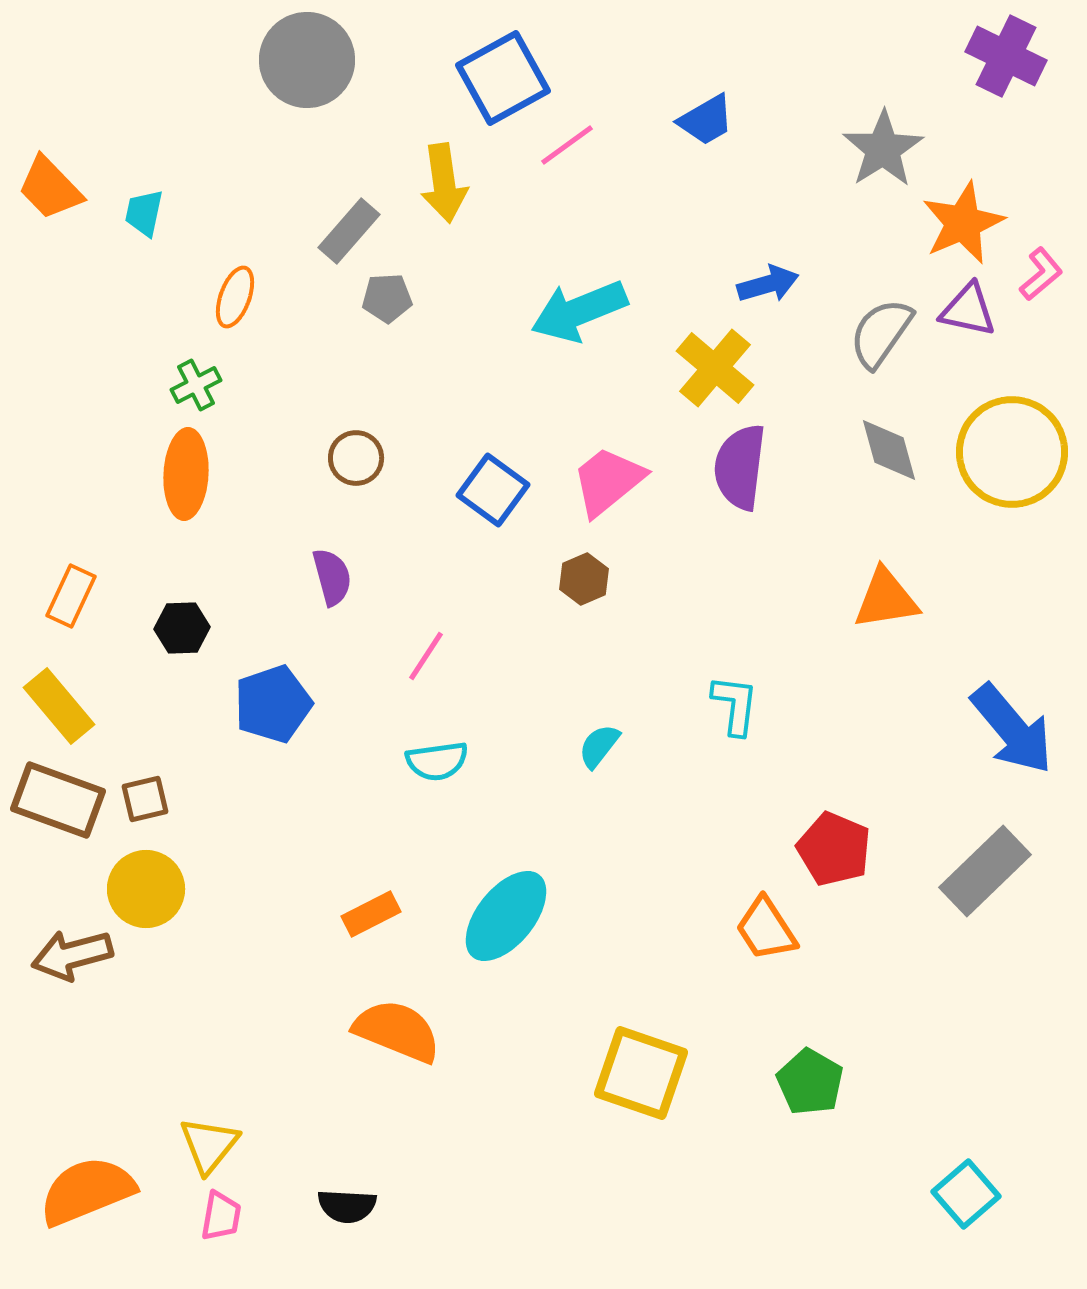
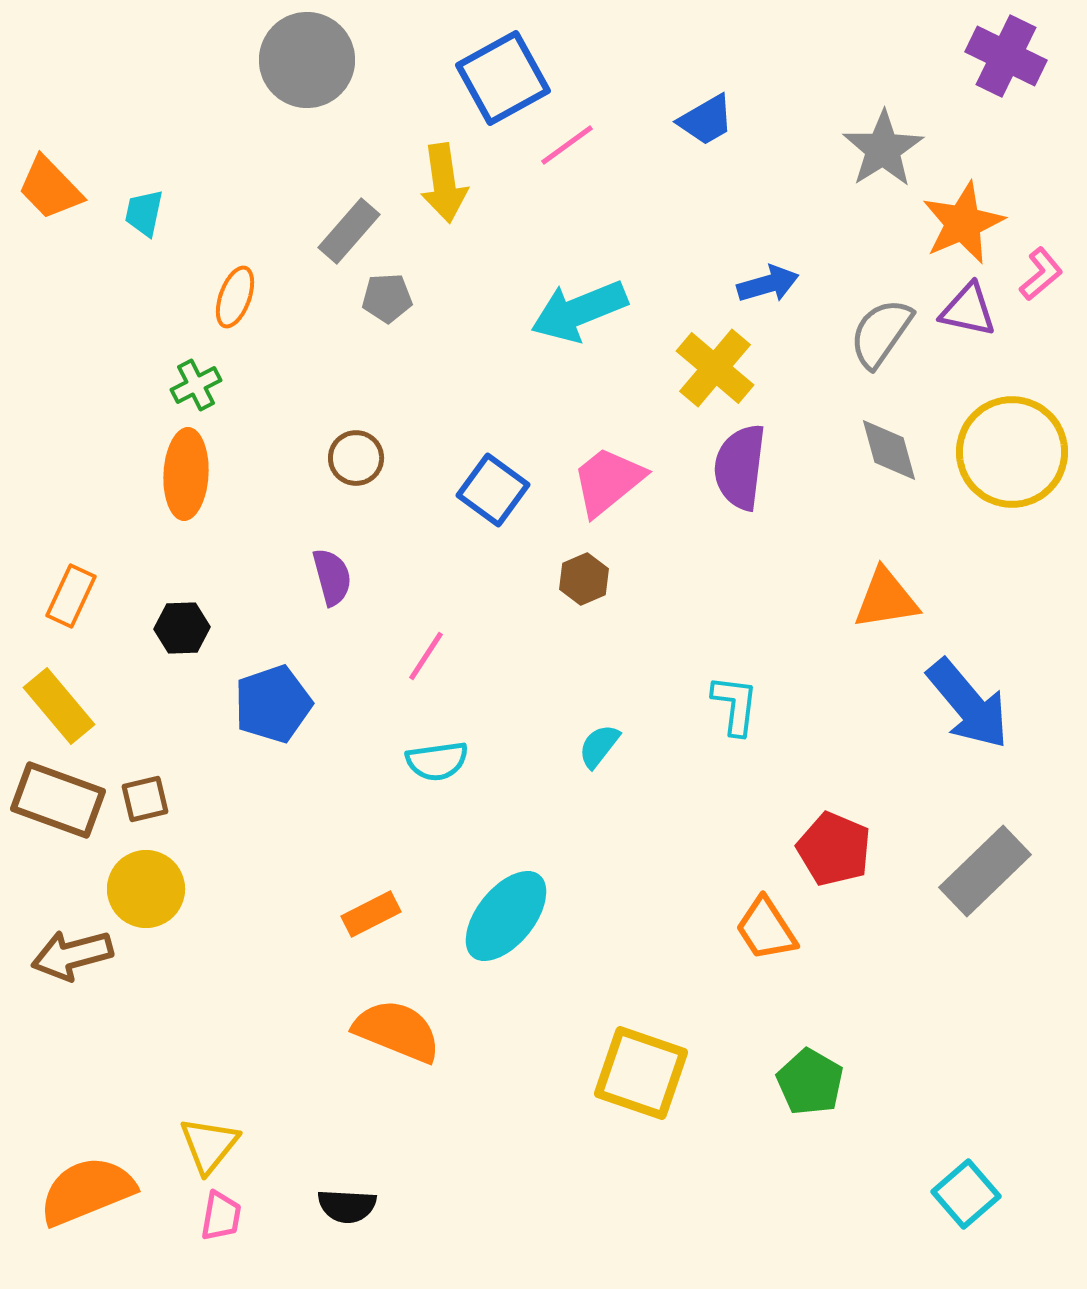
blue arrow at (1012, 729): moved 44 px left, 25 px up
